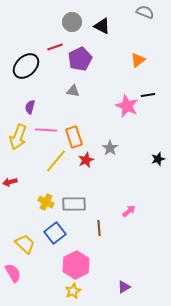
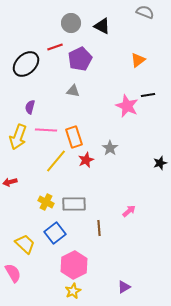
gray circle: moved 1 px left, 1 px down
black ellipse: moved 2 px up
black star: moved 2 px right, 4 px down
pink hexagon: moved 2 px left
